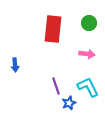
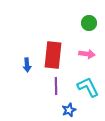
red rectangle: moved 26 px down
blue arrow: moved 12 px right
purple line: rotated 18 degrees clockwise
blue star: moved 7 px down
